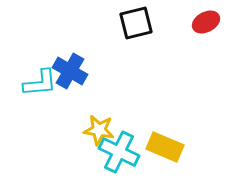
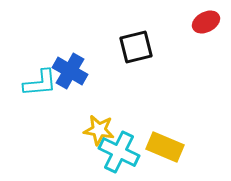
black square: moved 24 px down
